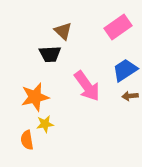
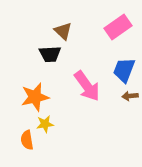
blue trapezoid: moved 1 px left; rotated 36 degrees counterclockwise
